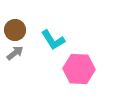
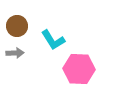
brown circle: moved 2 px right, 4 px up
gray arrow: rotated 36 degrees clockwise
